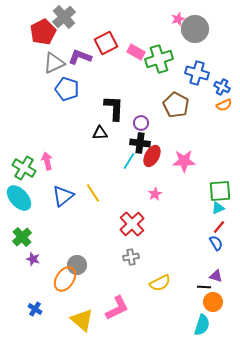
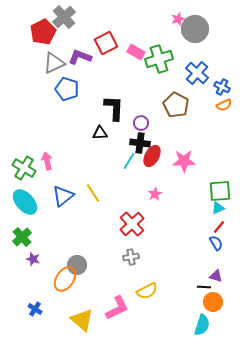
blue cross at (197, 73): rotated 25 degrees clockwise
cyan ellipse at (19, 198): moved 6 px right, 4 px down
yellow semicircle at (160, 283): moved 13 px left, 8 px down
